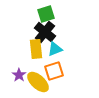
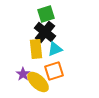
purple star: moved 4 px right, 1 px up
